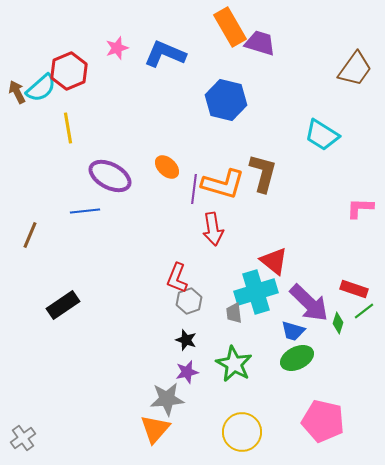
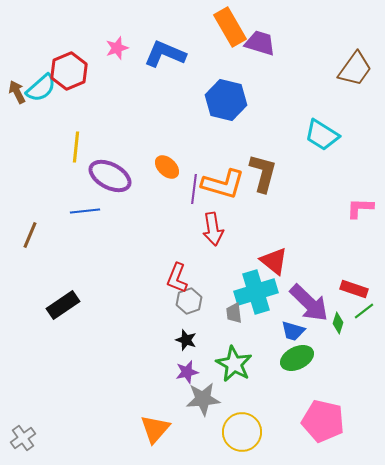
yellow line: moved 8 px right, 19 px down; rotated 16 degrees clockwise
gray star: moved 36 px right
